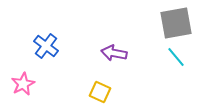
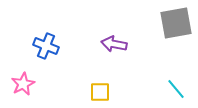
blue cross: rotated 15 degrees counterclockwise
purple arrow: moved 9 px up
cyan line: moved 32 px down
yellow square: rotated 25 degrees counterclockwise
